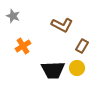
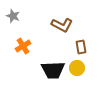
brown rectangle: moved 1 px left, 1 px down; rotated 40 degrees counterclockwise
